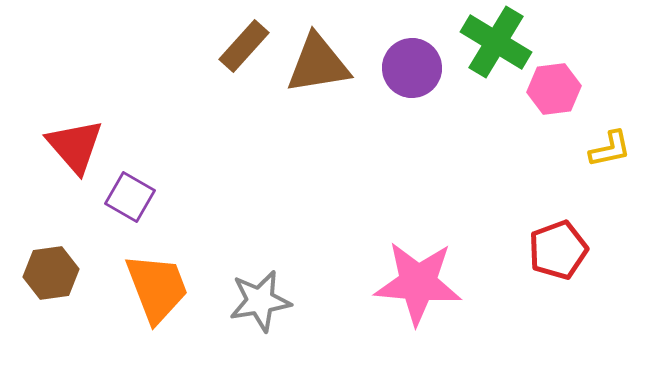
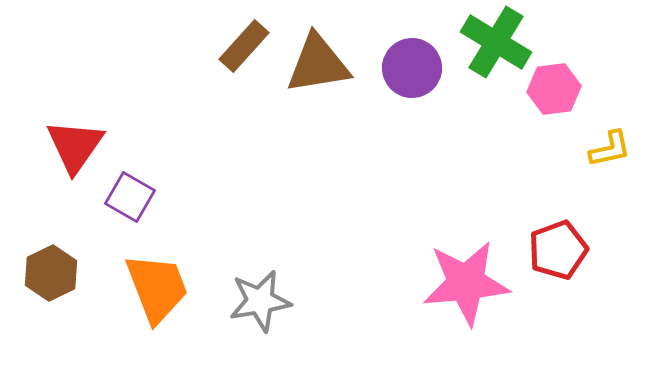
red triangle: rotated 16 degrees clockwise
brown hexagon: rotated 18 degrees counterclockwise
pink star: moved 48 px right; rotated 10 degrees counterclockwise
